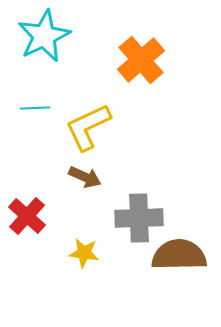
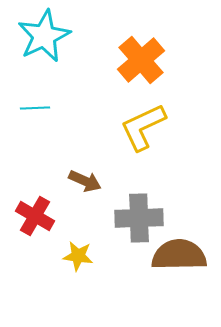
yellow L-shape: moved 55 px right
brown arrow: moved 4 px down
red cross: moved 8 px right; rotated 12 degrees counterclockwise
yellow star: moved 6 px left, 3 px down
